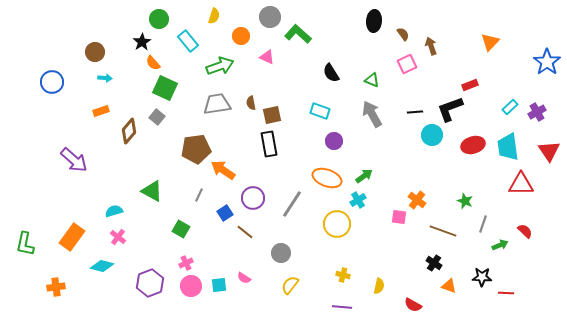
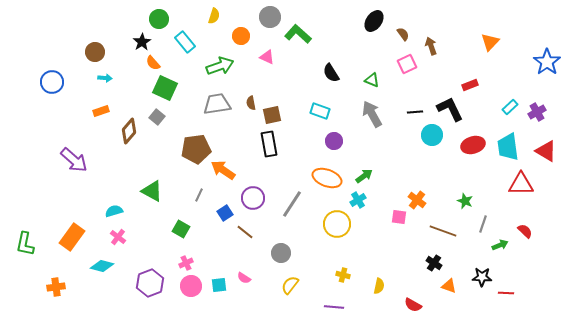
black ellipse at (374, 21): rotated 30 degrees clockwise
cyan rectangle at (188, 41): moved 3 px left, 1 px down
black L-shape at (450, 109): rotated 84 degrees clockwise
red triangle at (549, 151): moved 3 px left; rotated 25 degrees counterclockwise
purple line at (342, 307): moved 8 px left
